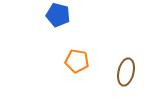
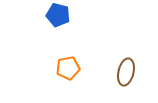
orange pentagon: moved 9 px left, 7 px down; rotated 20 degrees counterclockwise
